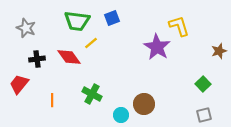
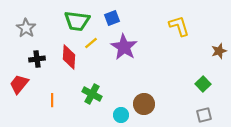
gray star: rotated 12 degrees clockwise
purple star: moved 33 px left
red diamond: rotated 40 degrees clockwise
